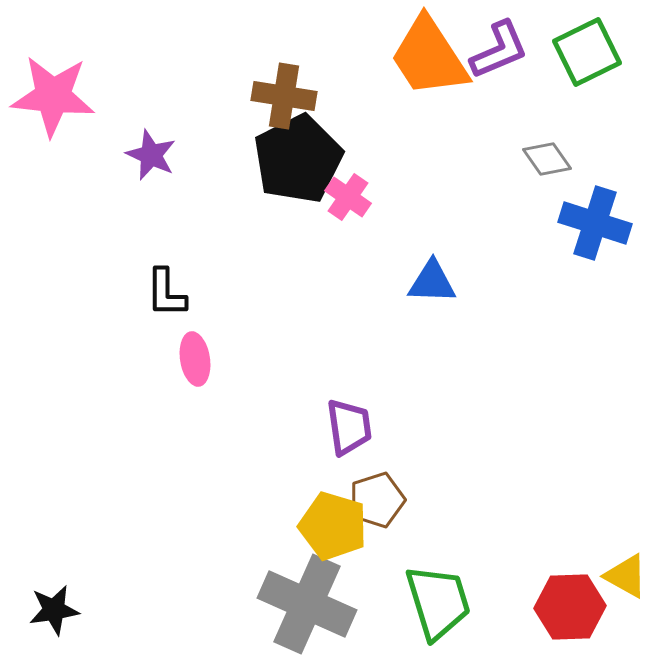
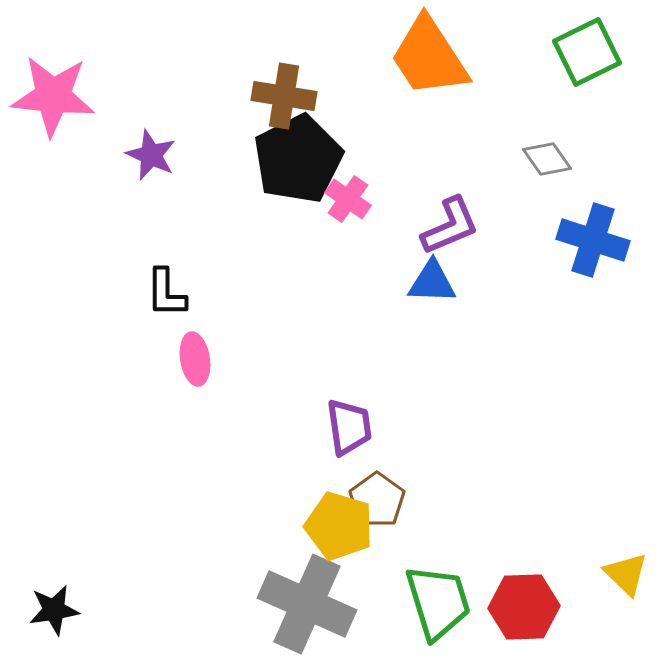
purple L-shape: moved 49 px left, 176 px down
pink cross: moved 2 px down
blue cross: moved 2 px left, 17 px down
brown pentagon: rotated 18 degrees counterclockwise
yellow pentagon: moved 6 px right
yellow triangle: moved 2 px up; rotated 15 degrees clockwise
red hexagon: moved 46 px left
